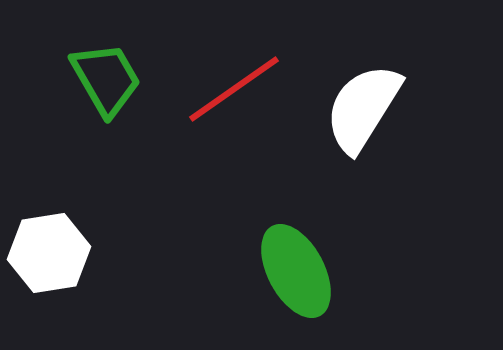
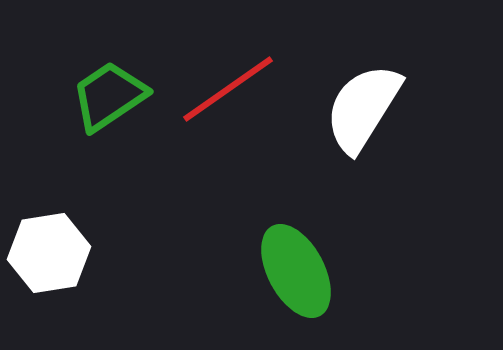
green trapezoid: moved 3 px right, 17 px down; rotated 94 degrees counterclockwise
red line: moved 6 px left
